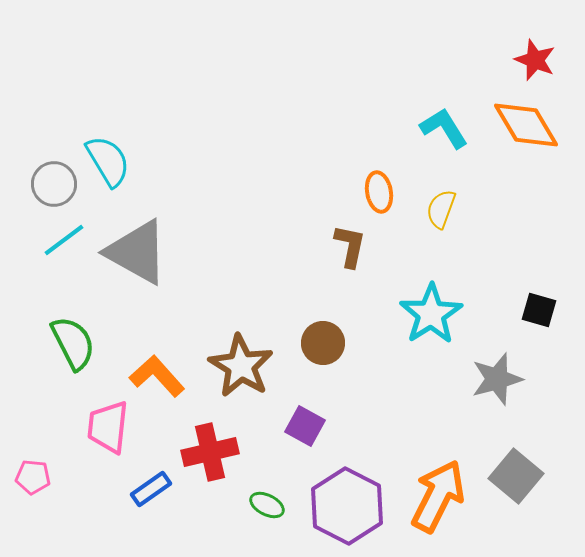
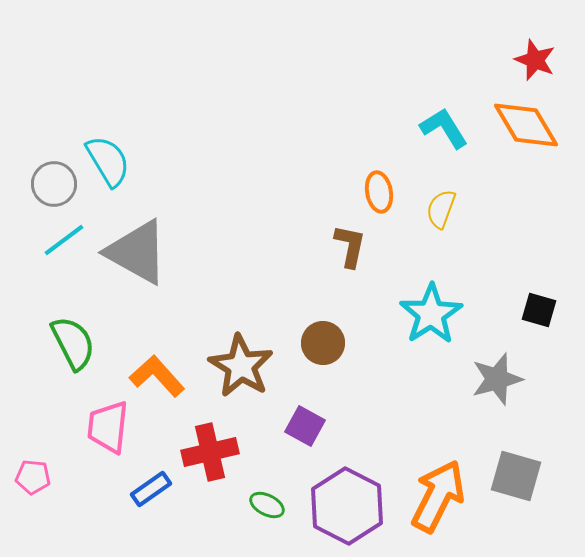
gray square: rotated 24 degrees counterclockwise
